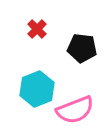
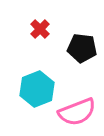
red cross: moved 3 px right
pink semicircle: moved 2 px right, 2 px down
